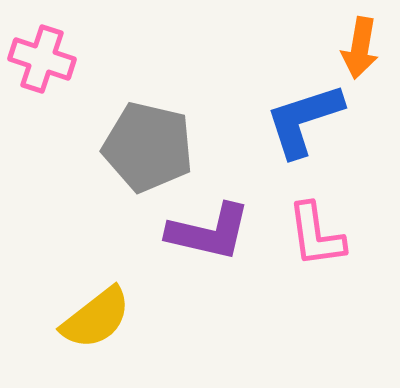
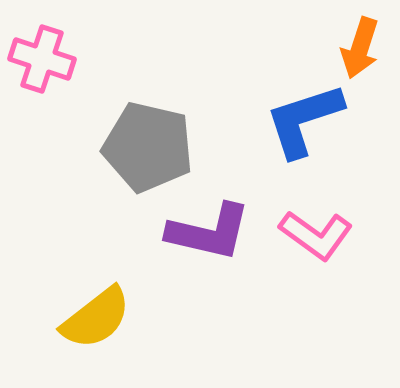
orange arrow: rotated 8 degrees clockwise
pink L-shape: rotated 46 degrees counterclockwise
